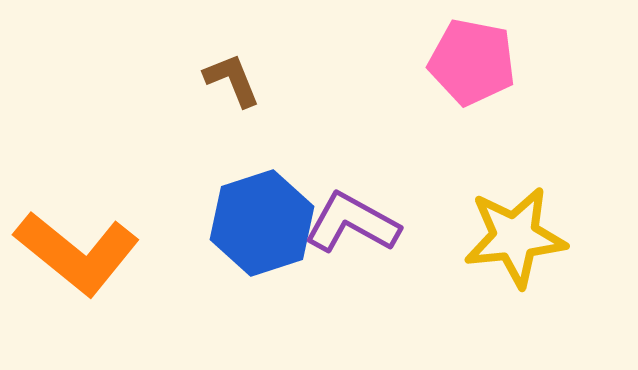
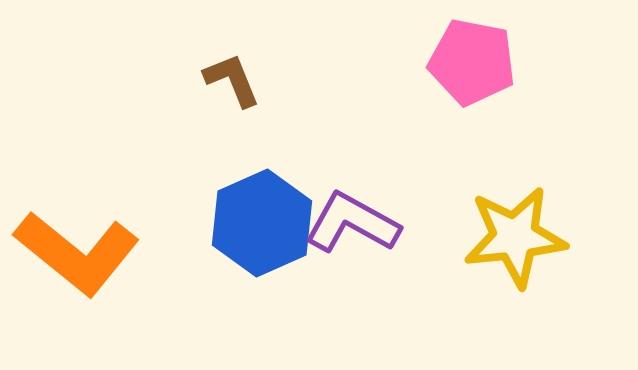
blue hexagon: rotated 6 degrees counterclockwise
